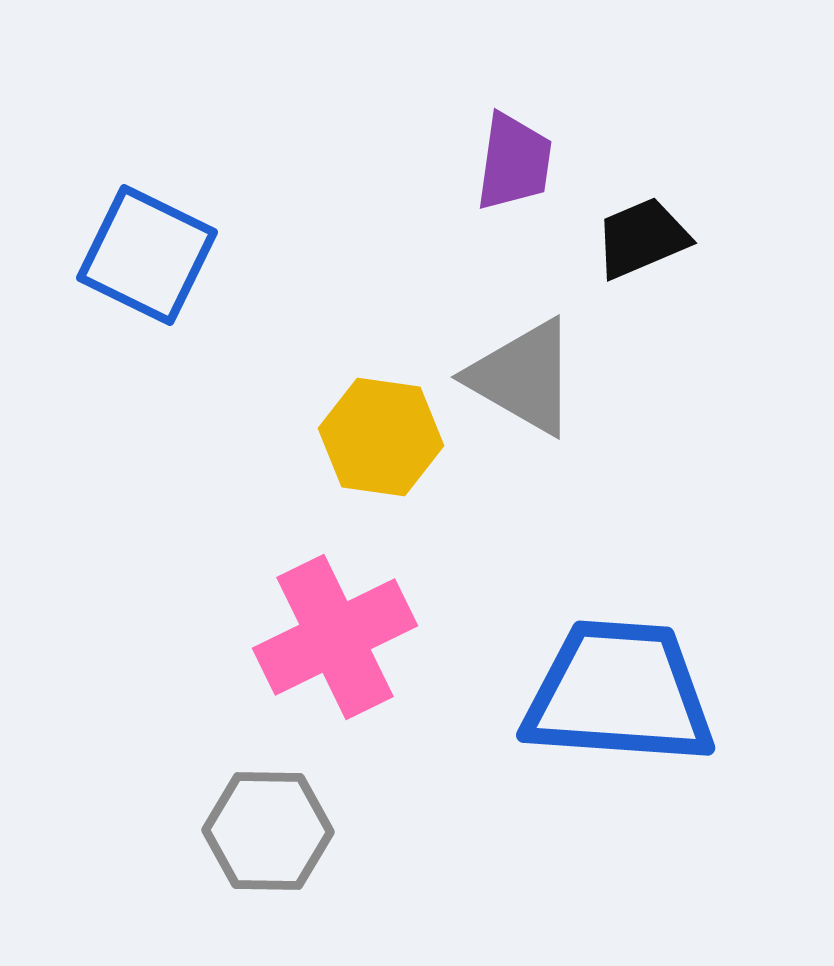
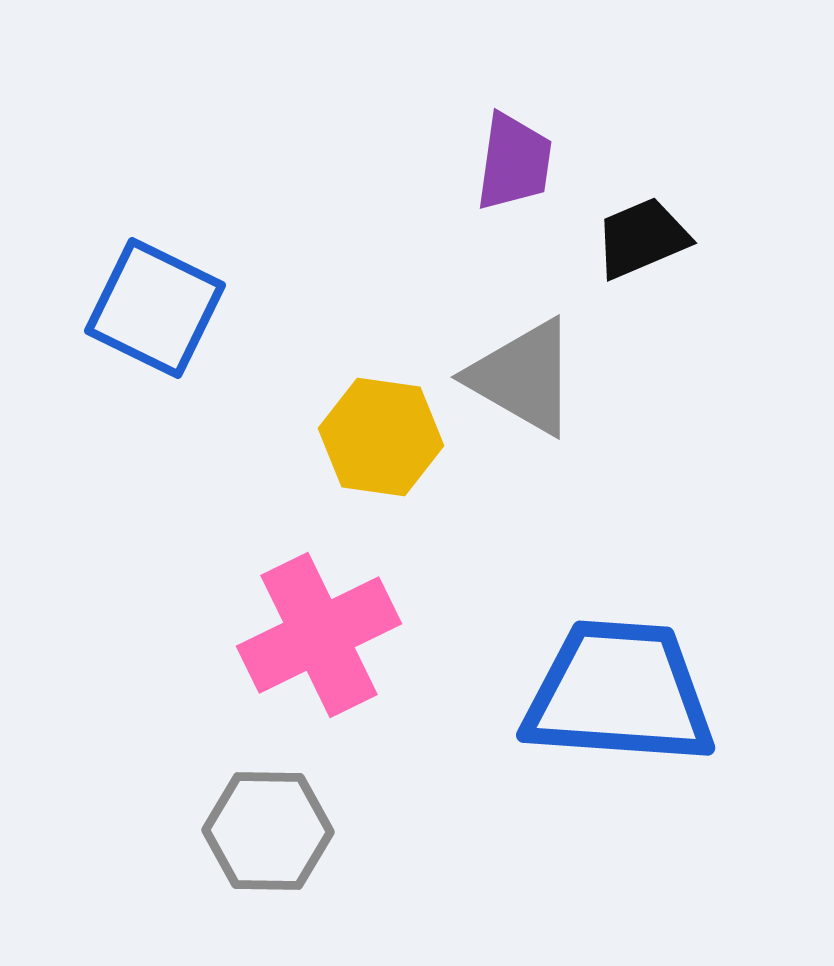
blue square: moved 8 px right, 53 px down
pink cross: moved 16 px left, 2 px up
